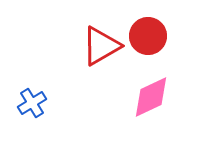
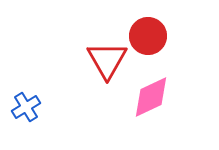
red triangle: moved 6 px right, 14 px down; rotated 30 degrees counterclockwise
blue cross: moved 6 px left, 4 px down
